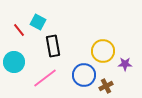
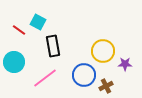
red line: rotated 16 degrees counterclockwise
